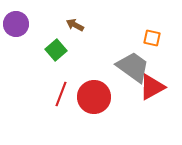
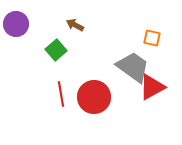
red line: rotated 30 degrees counterclockwise
